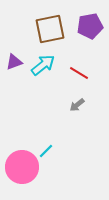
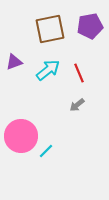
cyan arrow: moved 5 px right, 5 px down
red line: rotated 36 degrees clockwise
pink circle: moved 1 px left, 31 px up
